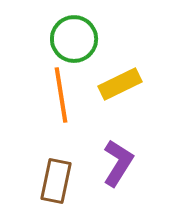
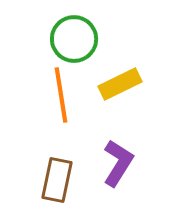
brown rectangle: moved 1 px right, 1 px up
